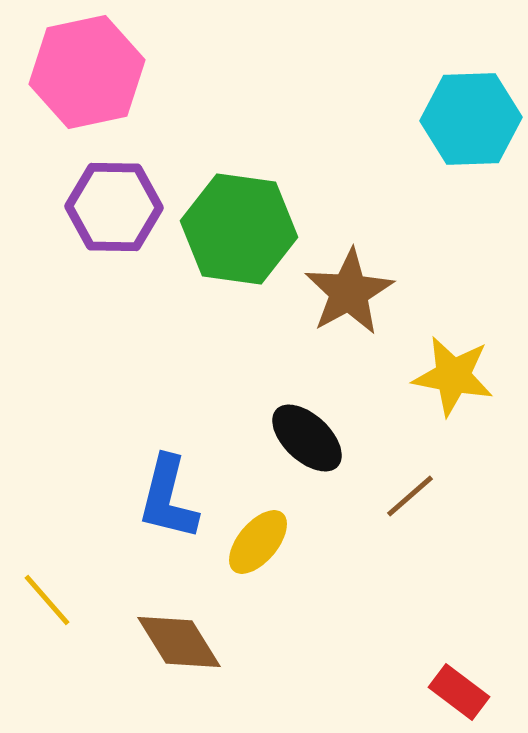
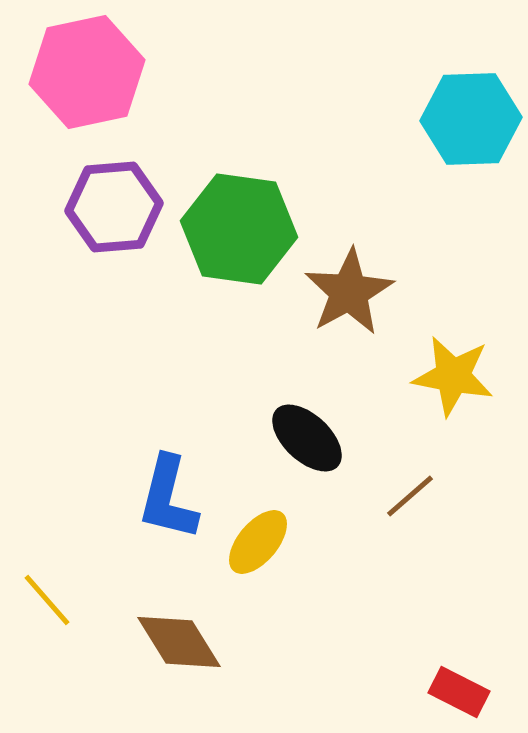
purple hexagon: rotated 6 degrees counterclockwise
red rectangle: rotated 10 degrees counterclockwise
